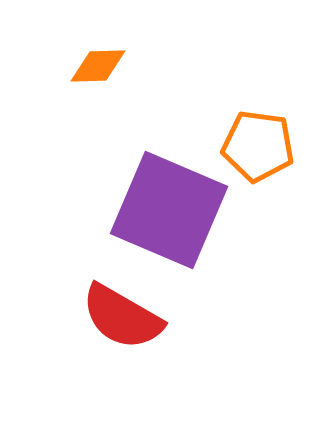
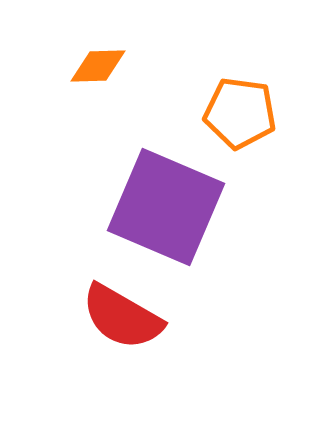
orange pentagon: moved 18 px left, 33 px up
purple square: moved 3 px left, 3 px up
